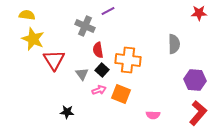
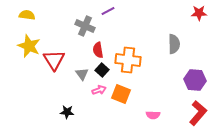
yellow star: moved 4 px left, 7 px down
